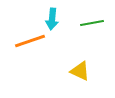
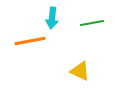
cyan arrow: moved 1 px up
orange line: rotated 8 degrees clockwise
